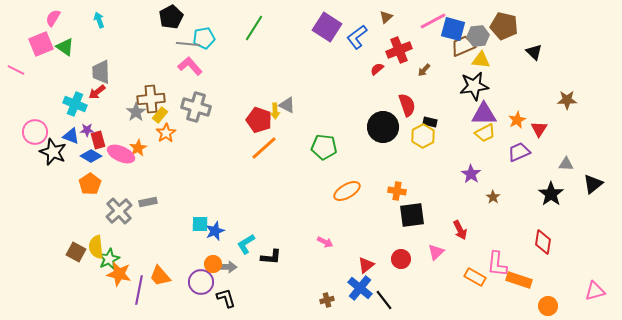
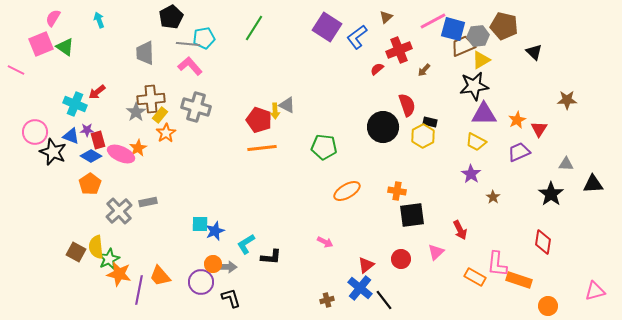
yellow triangle at (481, 60): rotated 36 degrees counterclockwise
gray trapezoid at (101, 72): moved 44 px right, 19 px up
yellow trapezoid at (485, 133): moved 9 px left, 9 px down; rotated 55 degrees clockwise
orange line at (264, 148): moved 2 px left; rotated 36 degrees clockwise
black triangle at (593, 184): rotated 35 degrees clockwise
black L-shape at (226, 298): moved 5 px right
